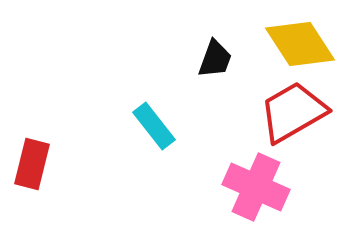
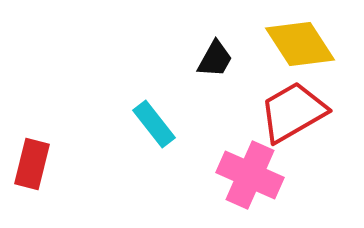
black trapezoid: rotated 9 degrees clockwise
cyan rectangle: moved 2 px up
pink cross: moved 6 px left, 12 px up
